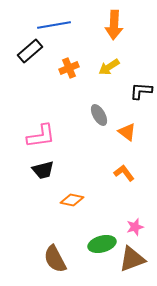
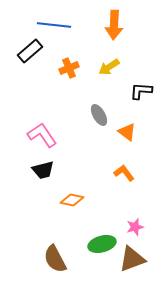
blue line: rotated 16 degrees clockwise
pink L-shape: moved 1 px right, 1 px up; rotated 116 degrees counterclockwise
